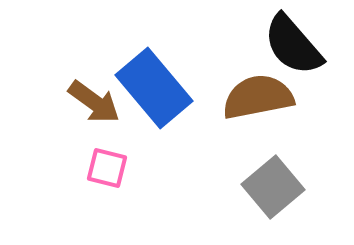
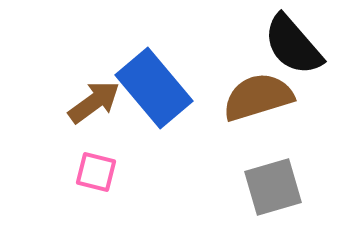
brown semicircle: rotated 6 degrees counterclockwise
brown arrow: rotated 72 degrees counterclockwise
pink square: moved 11 px left, 4 px down
gray square: rotated 24 degrees clockwise
